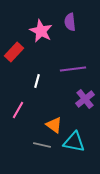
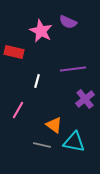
purple semicircle: moved 2 px left; rotated 60 degrees counterclockwise
red rectangle: rotated 60 degrees clockwise
